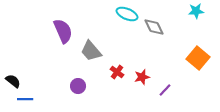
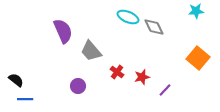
cyan ellipse: moved 1 px right, 3 px down
black semicircle: moved 3 px right, 1 px up
